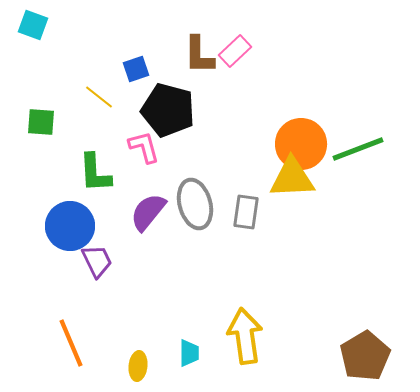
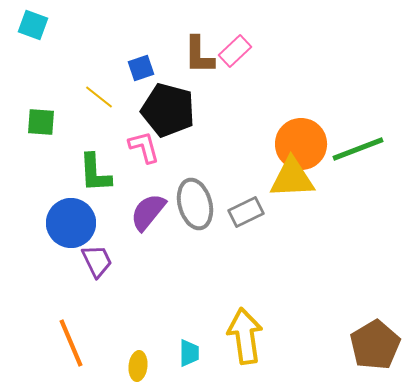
blue square: moved 5 px right, 1 px up
gray rectangle: rotated 56 degrees clockwise
blue circle: moved 1 px right, 3 px up
brown pentagon: moved 10 px right, 11 px up
